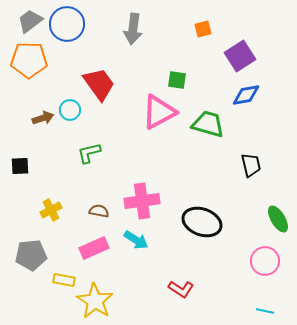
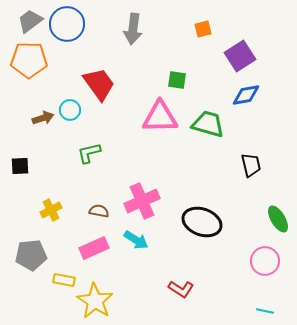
pink triangle: moved 1 px right, 5 px down; rotated 27 degrees clockwise
pink cross: rotated 16 degrees counterclockwise
